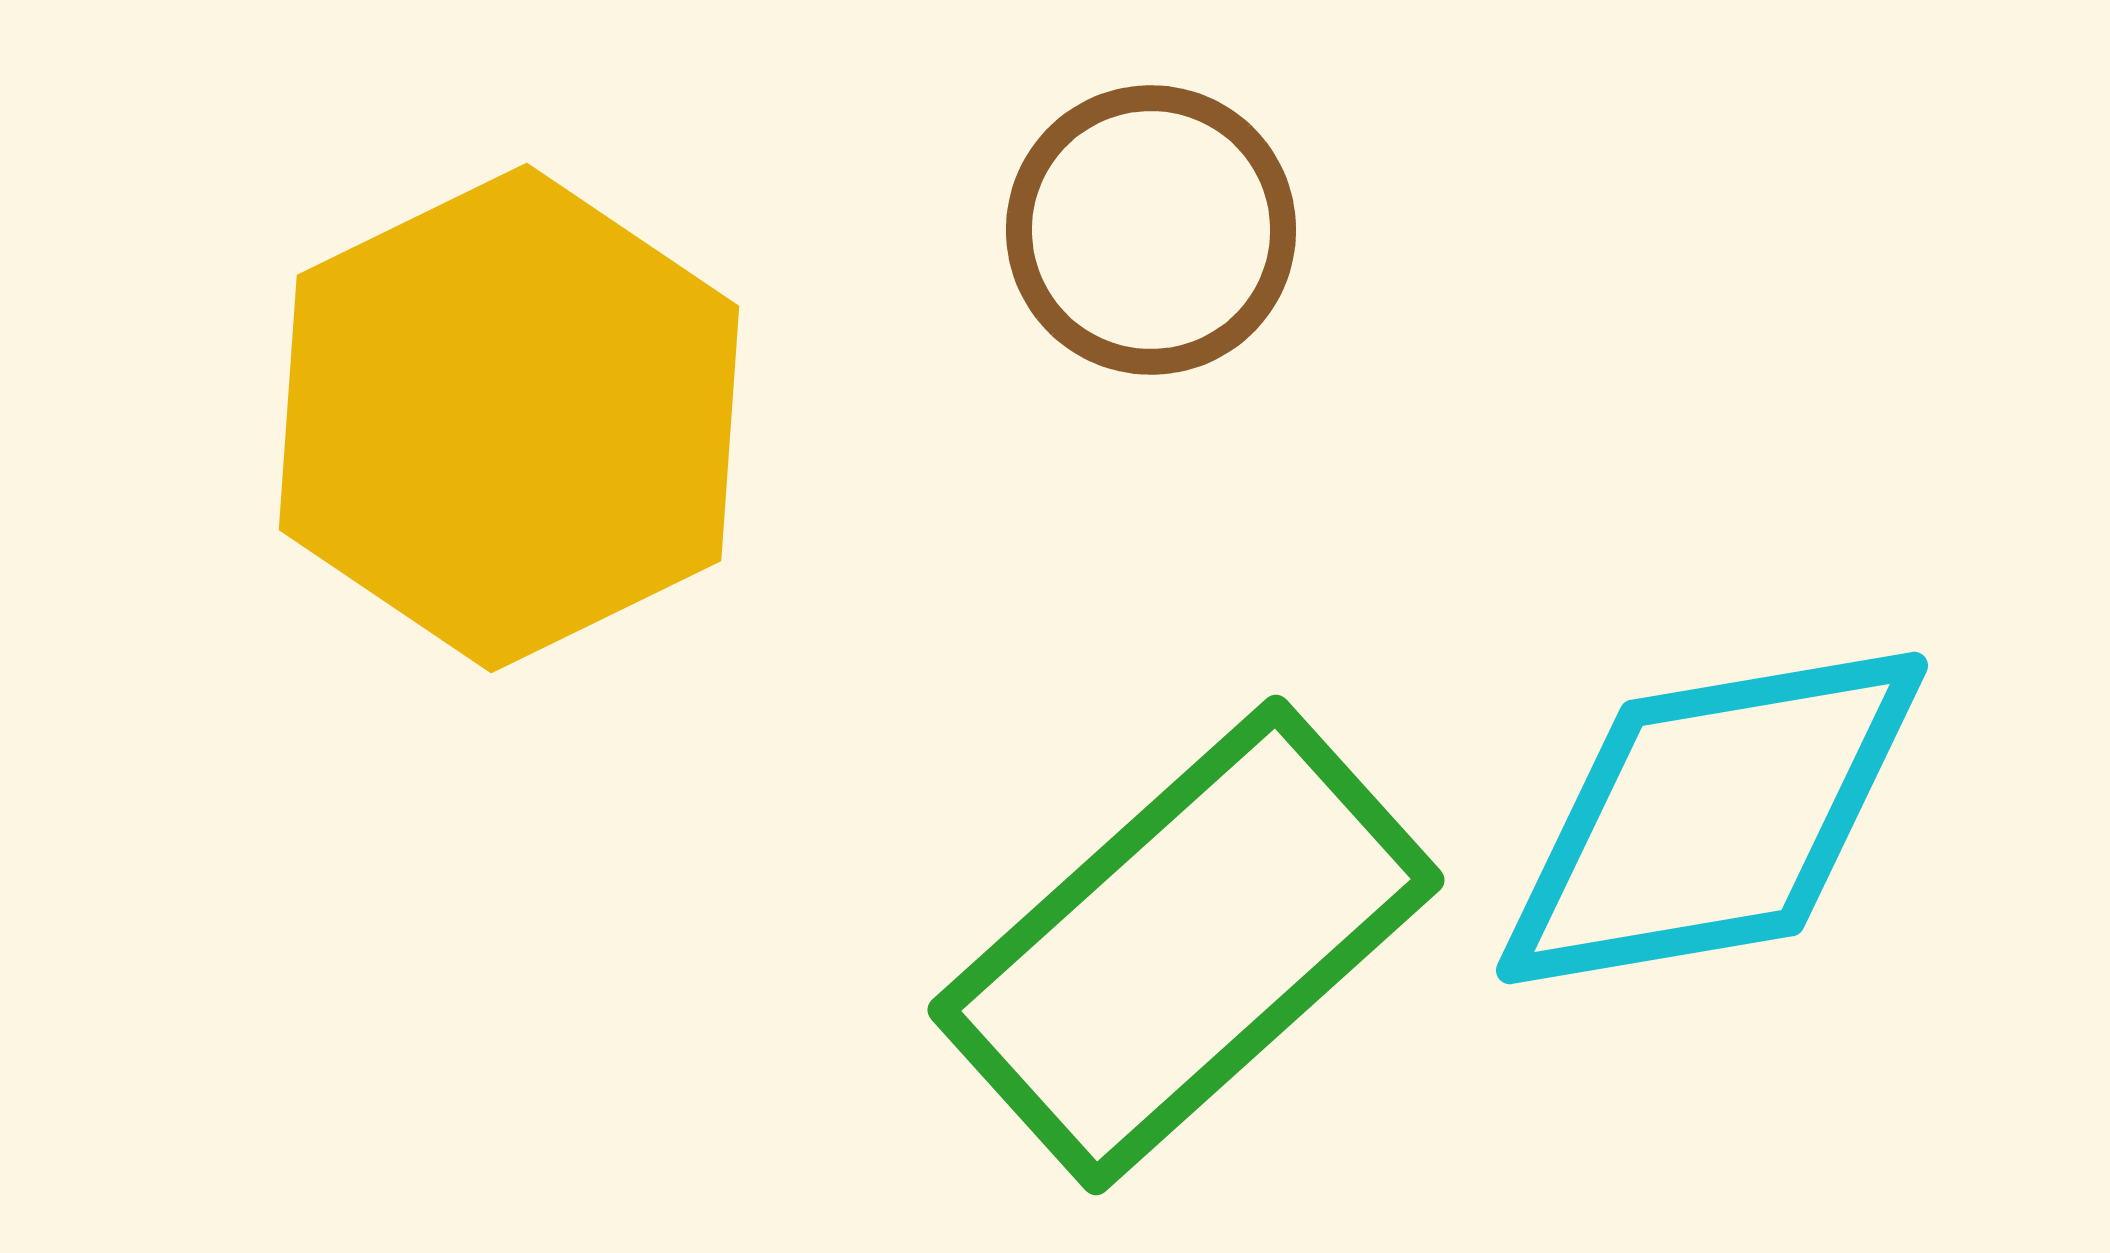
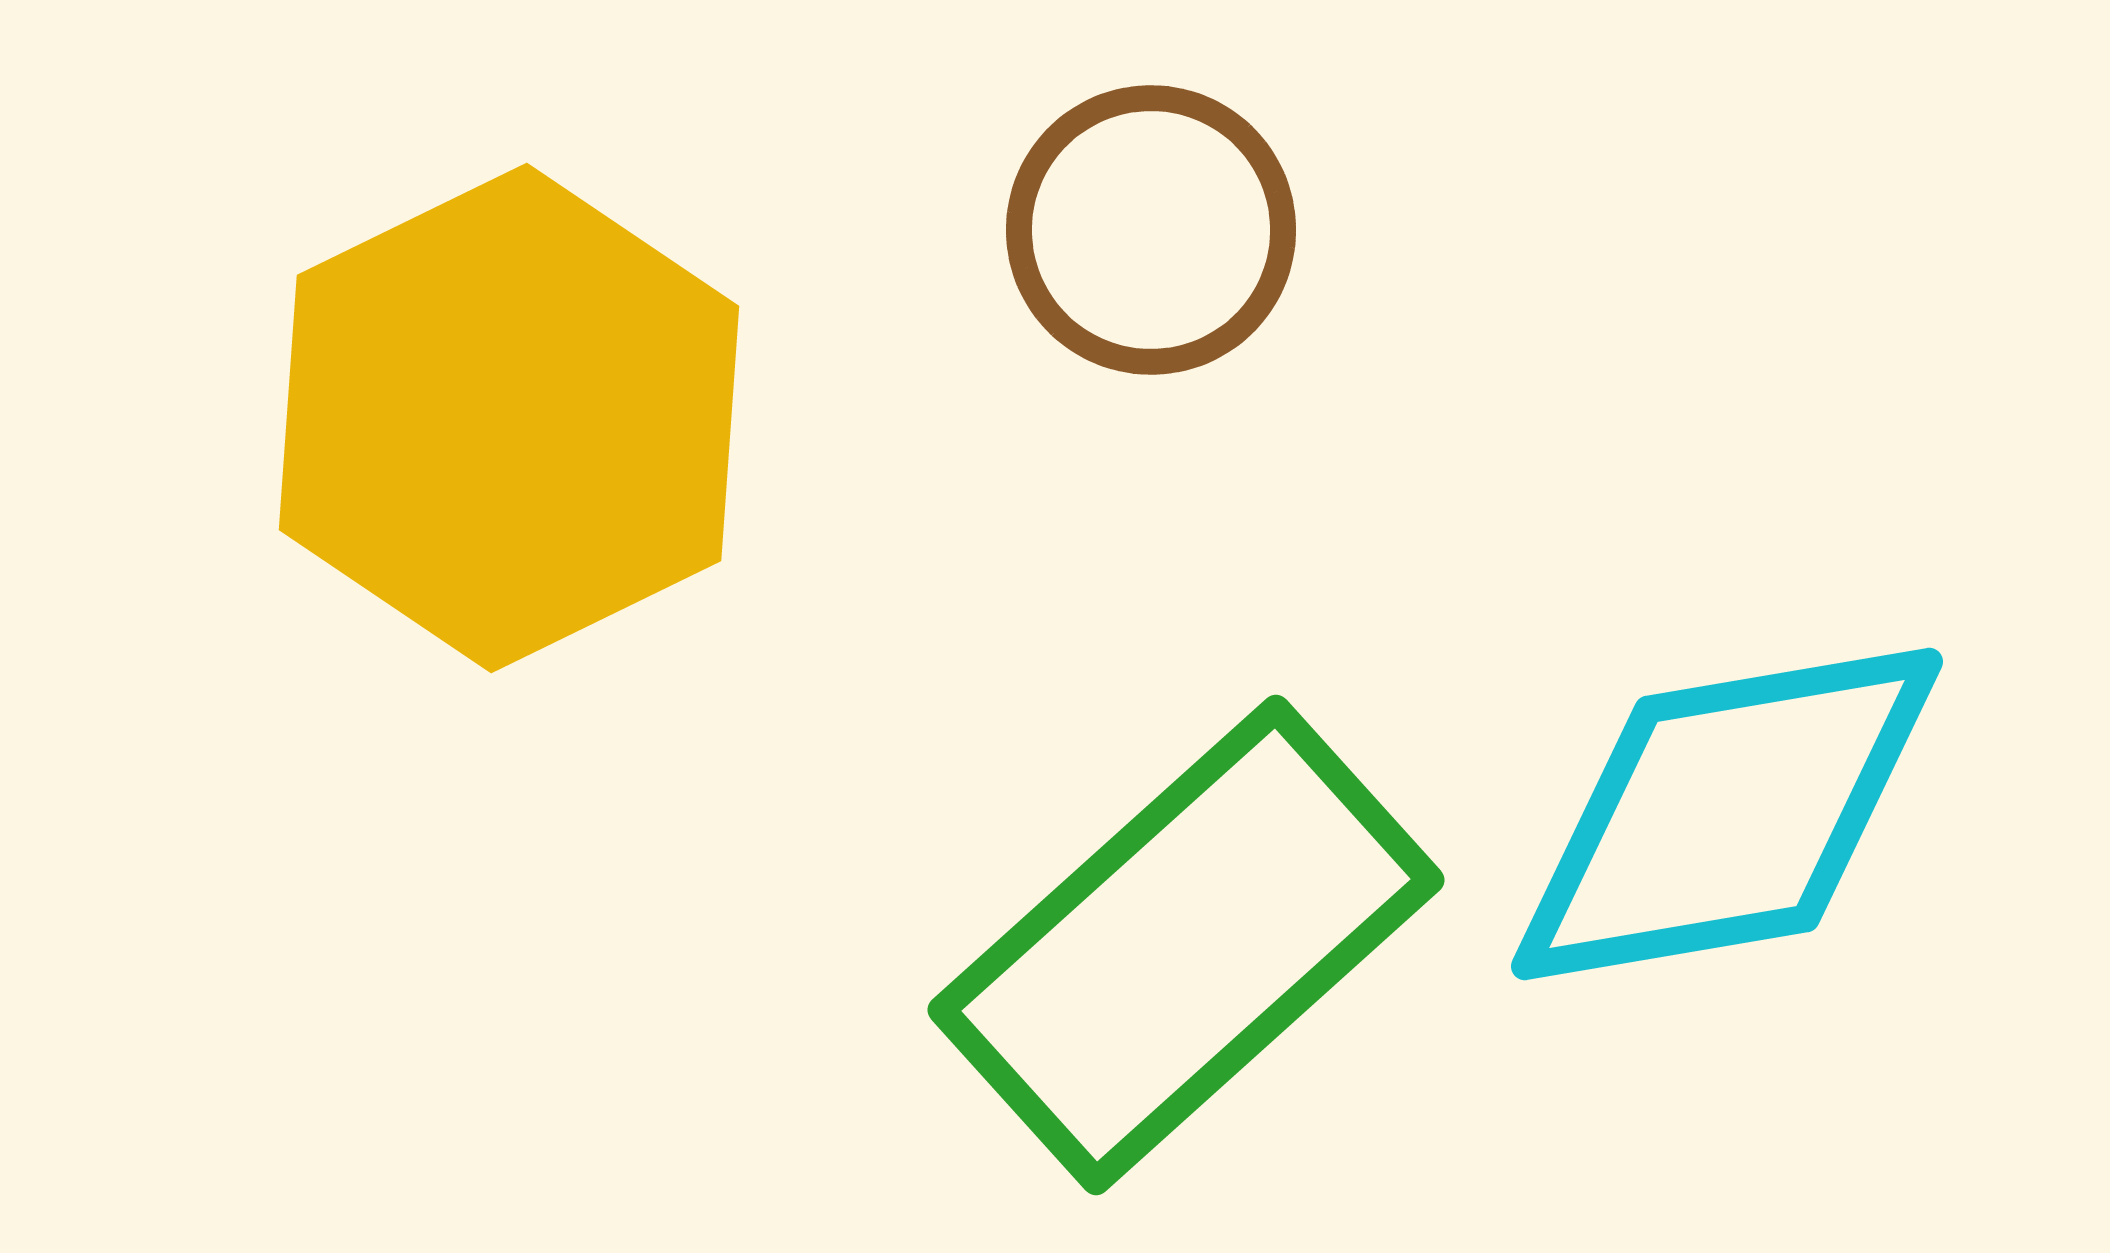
cyan diamond: moved 15 px right, 4 px up
